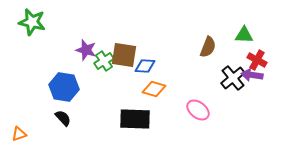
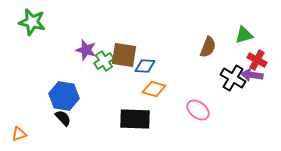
green triangle: rotated 18 degrees counterclockwise
black cross: rotated 20 degrees counterclockwise
blue hexagon: moved 9 px down
